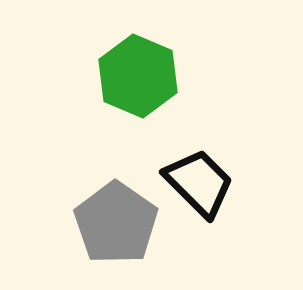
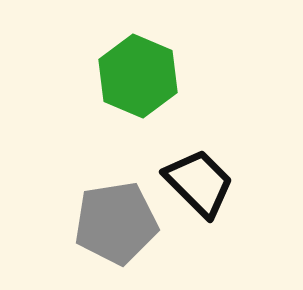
gray pentagon: rotated 28 degrees clockwise
